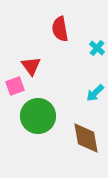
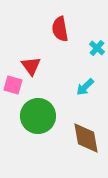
pink square: moved 2 px left, 1 px up; rotated 36 degrees clockwise
cyan arrow: moved 10 px left, 6 px up
